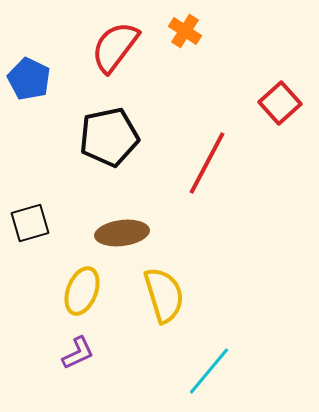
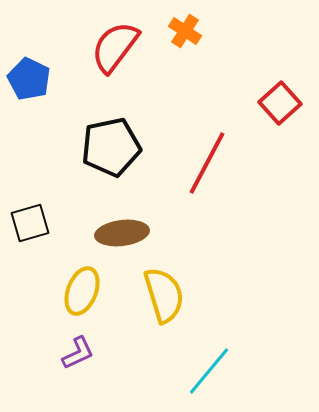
black pentagon: moved 2 px right, 10 px down
